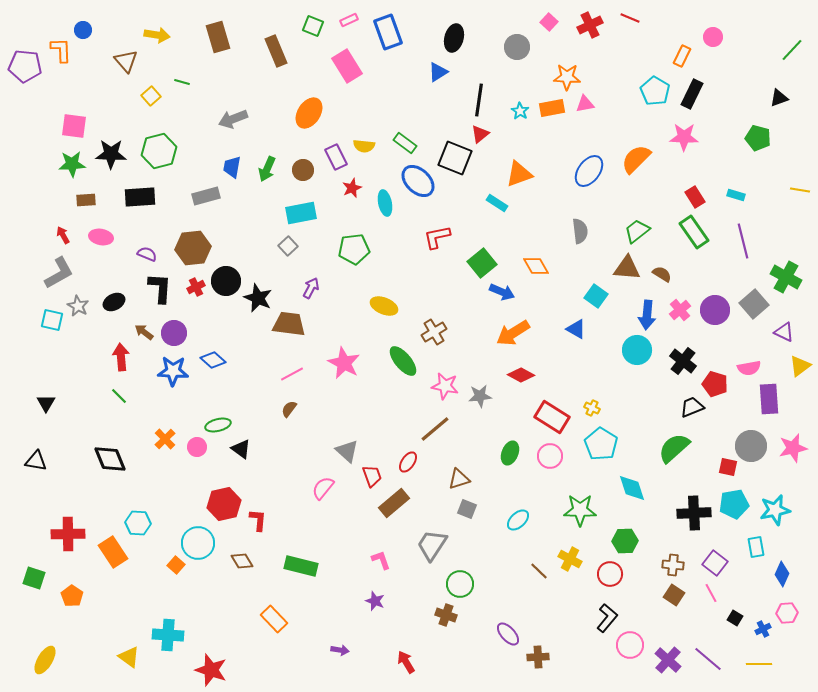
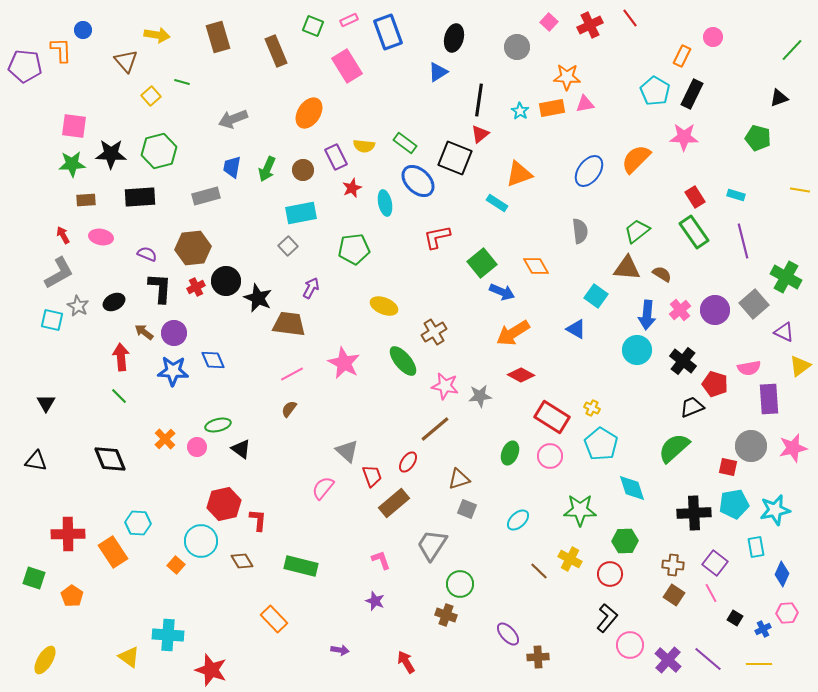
red line at (630, 18): rotated 30 degrees clockwise
blue diamond at (213, 360): rotated 25 degrees clockwise
cyan circle at (198, 543): moved 3 px right, 2 px up
